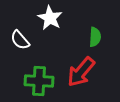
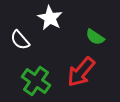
green semicircle: rotated 120 degrees clockwise
green cross: moved 3 px left; rotated 32 degrees clockwise
